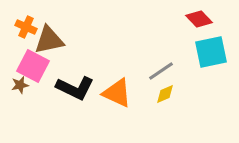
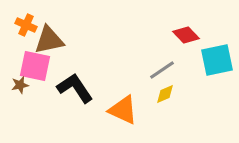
red diamond: moved 13 px left, 16 px down
orange cross: moved 2 px up
cyan square: moved 6 px right, 8 px down
pink square: moved 2 px right; rotated 16 degrees counterclockwise
gray line: moved 1 px right, 1 px up
black L-shape: rotated 150 degrees counterclockwise
orange triangle: moved 6 px right, 17 px down
